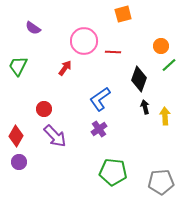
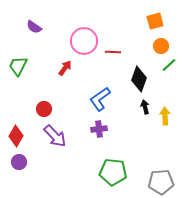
orange square: moved 32 px right, 7 px down
purple semicircle: moved 1 px right, 1 px up
purple cross: rotated 28 degrees clockwise
